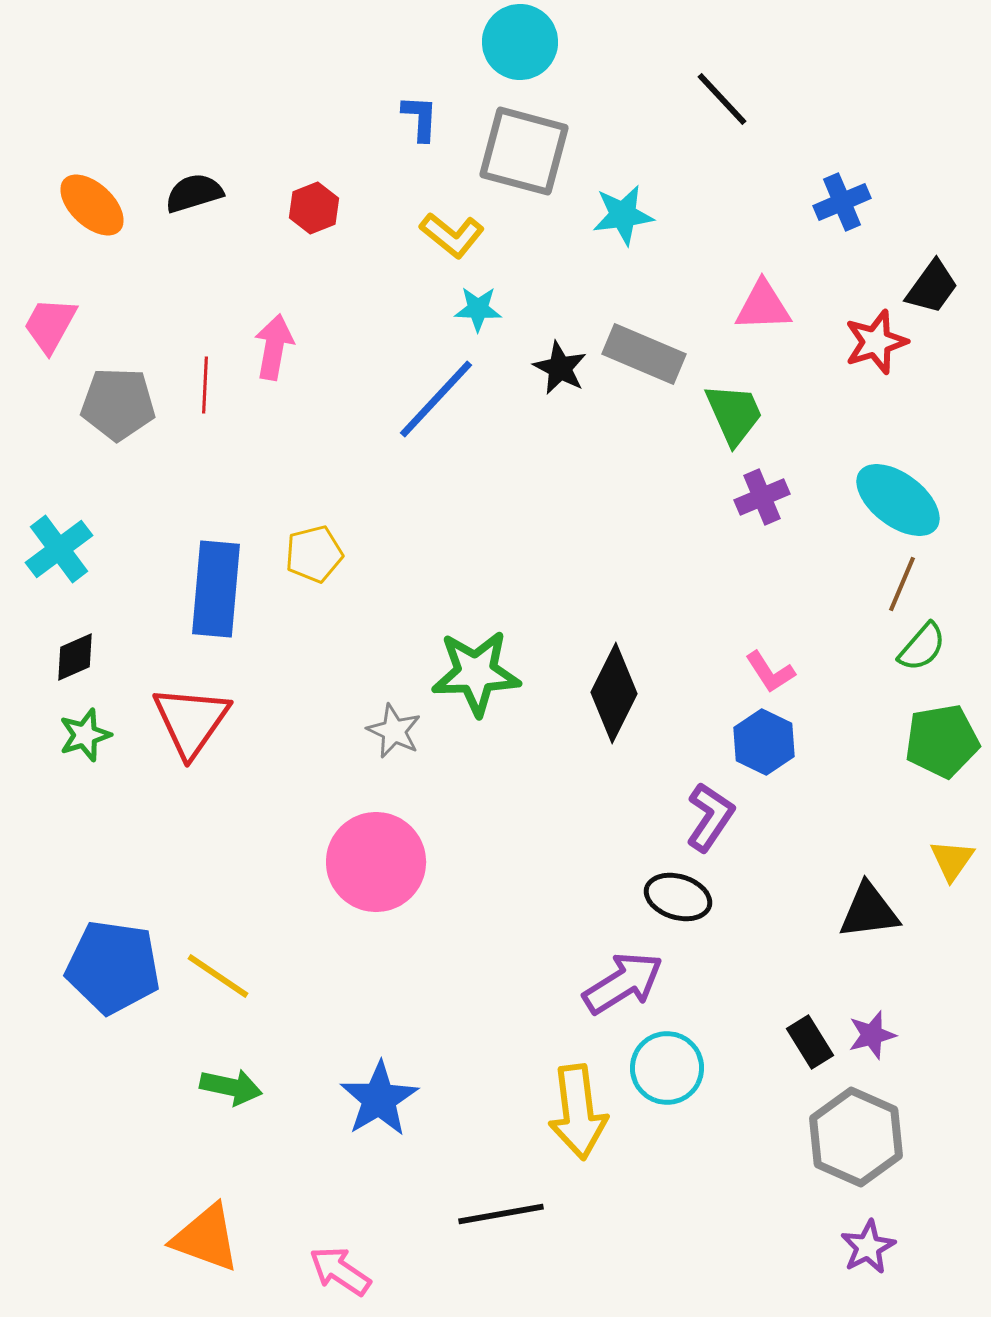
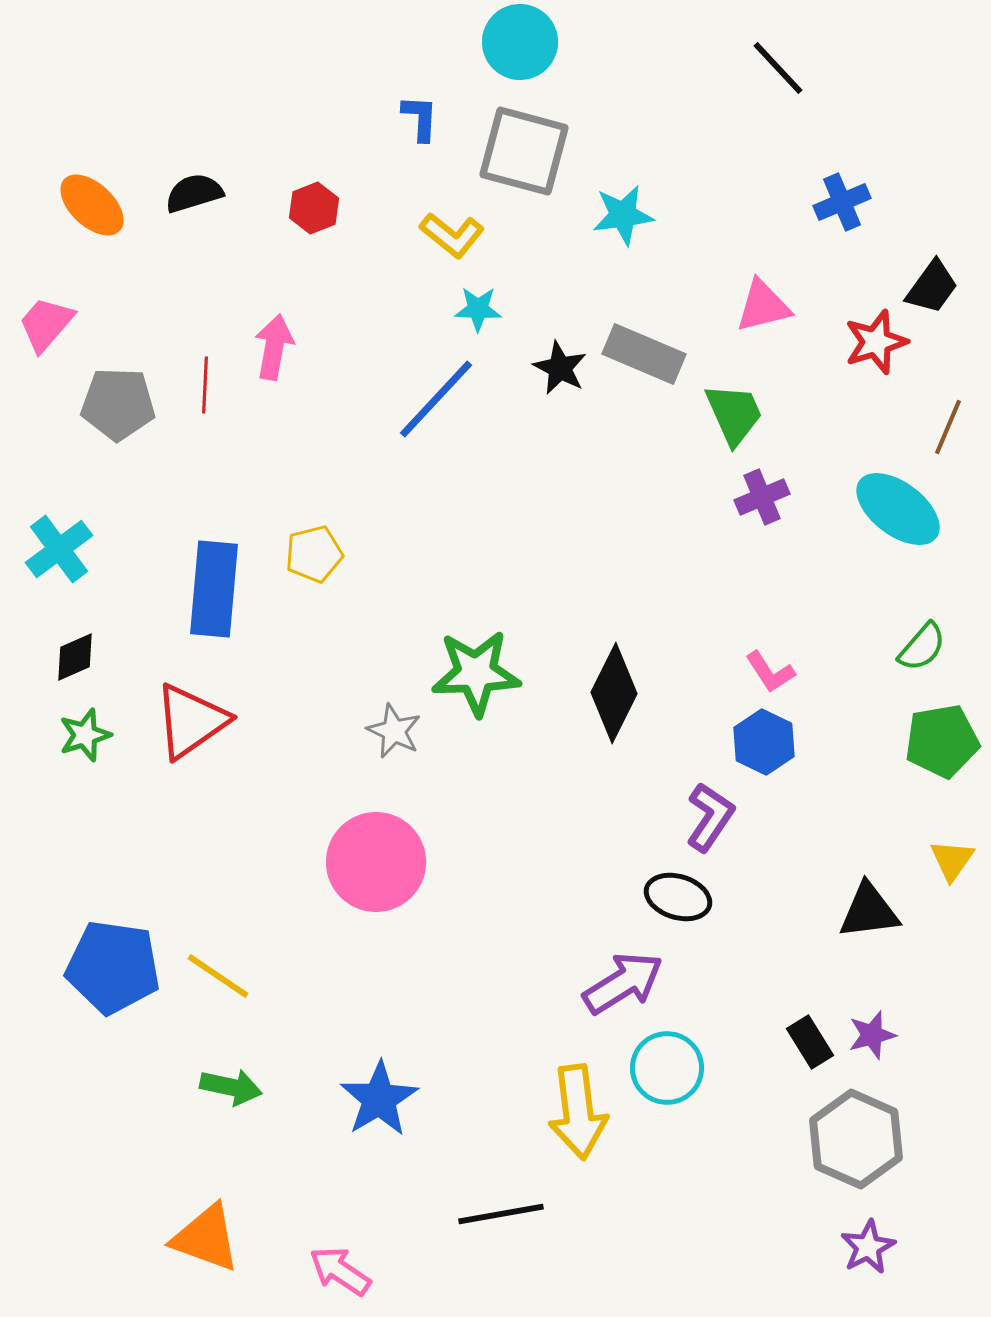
black line at (722, 99): moved 56 px right, 31 px up
pink triangle at (763, 306): rotated 12 degrees counterclockwise
pink trapezoid at (50, 325): moved 4 px left, 1 px up; rotated 12 degrees clockwise
cyan ellipse at (898, 500): moved 9 px down
brown line at (902, 584): moved 46 px right, 157 px up
blue rectangle at (216, 589): moved 2 px left
red triangle at (191, 721): rotated 20 degrees clockwise
gray hexagon at (856, 1137): moved 2 px down
